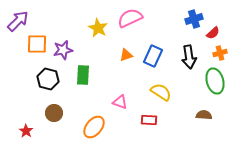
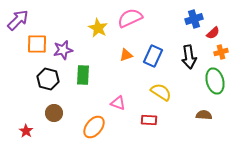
purple arrow: moved 1 px up
orange cross: moved 1 px right, 1 px up
pink triangle: moved 2 px left, 1 px down
